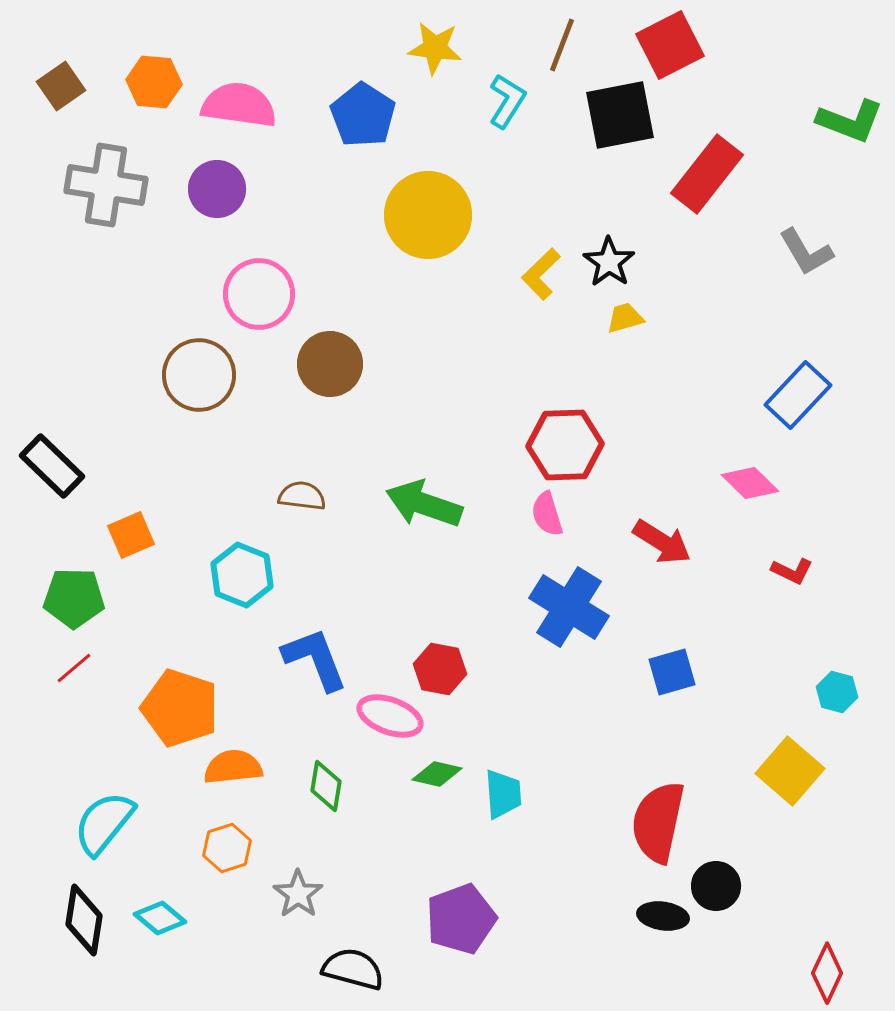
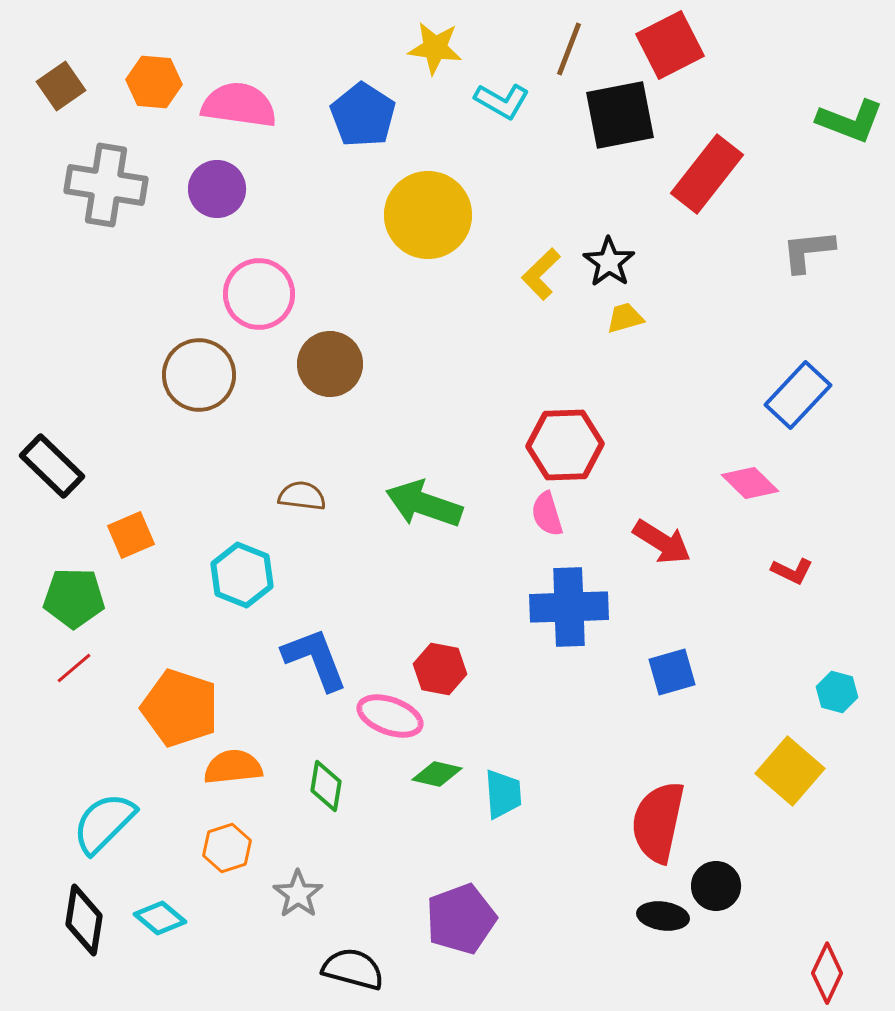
brown line at (562, 45): moved 7 px right, 4 px down
cyan L-shape at (507, 101): moved 5 px left; rotated 88 degrees clockwise
gray L-shape at (806, 252): moved 2 px right, 1 px up; rotated 114 degrees clockwise
blue cross at (569, 607): rotated 34 degrees counterclockwise
cyan semicircle at (104, 823): rotated 6 degrees clockwise
